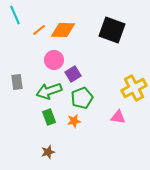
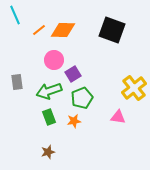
yellow cross: rotated 10 degrees counterclockwise
